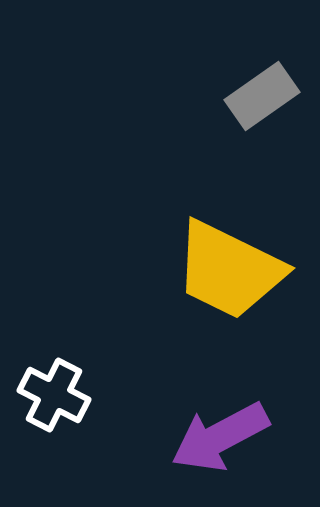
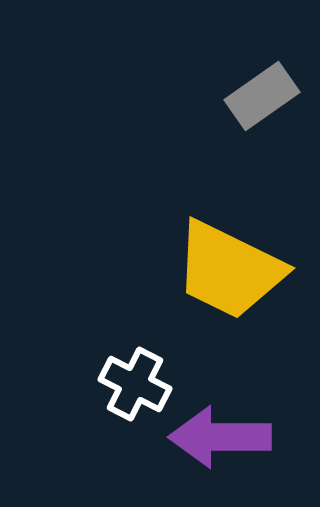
white cross: moved 81 px right, 11 px up
purple arrow: rotated 28 degrees clockwise
